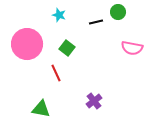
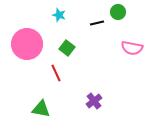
black line: moved 1 px right, 1 px down
